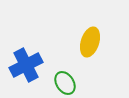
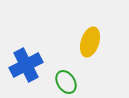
green ellipse: moved 1 px right, 1 px up
